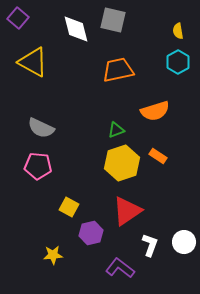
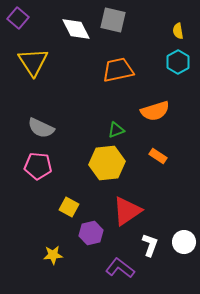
white diamond: rotated 12 degrees counterclockwise
yellow triangle: rotated 28 degrees clockwise
yellow hexagon: moved 15 px left; rotated 12 degrees clockwise
